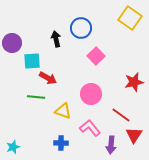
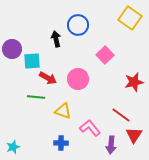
blue circle: moved 3 px left, 3 px up
purple circle: moved 6 px down
pink square: moved 9 px right, 1 px up
pink circle: moved 13 px left, 15 px up
